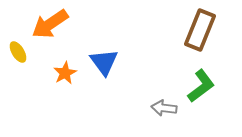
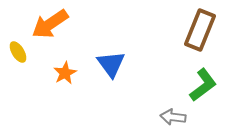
blue triangle: moved 7 px right, 2 px down
green L-shape: moved 2 px right, 1 px up
gray arrow: moved 9 px right, 9 px down
